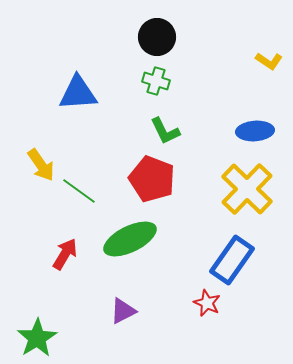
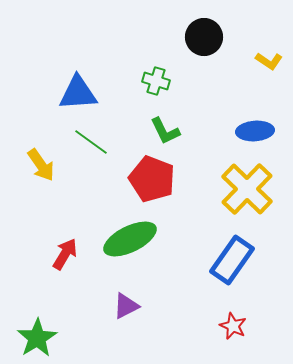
black circle: moved 47 px right
green line: moved 12 px right, 49 px up
red star: moved 26 px right, 23 px down
purple triangle: moved 3 px right, 5 px up
